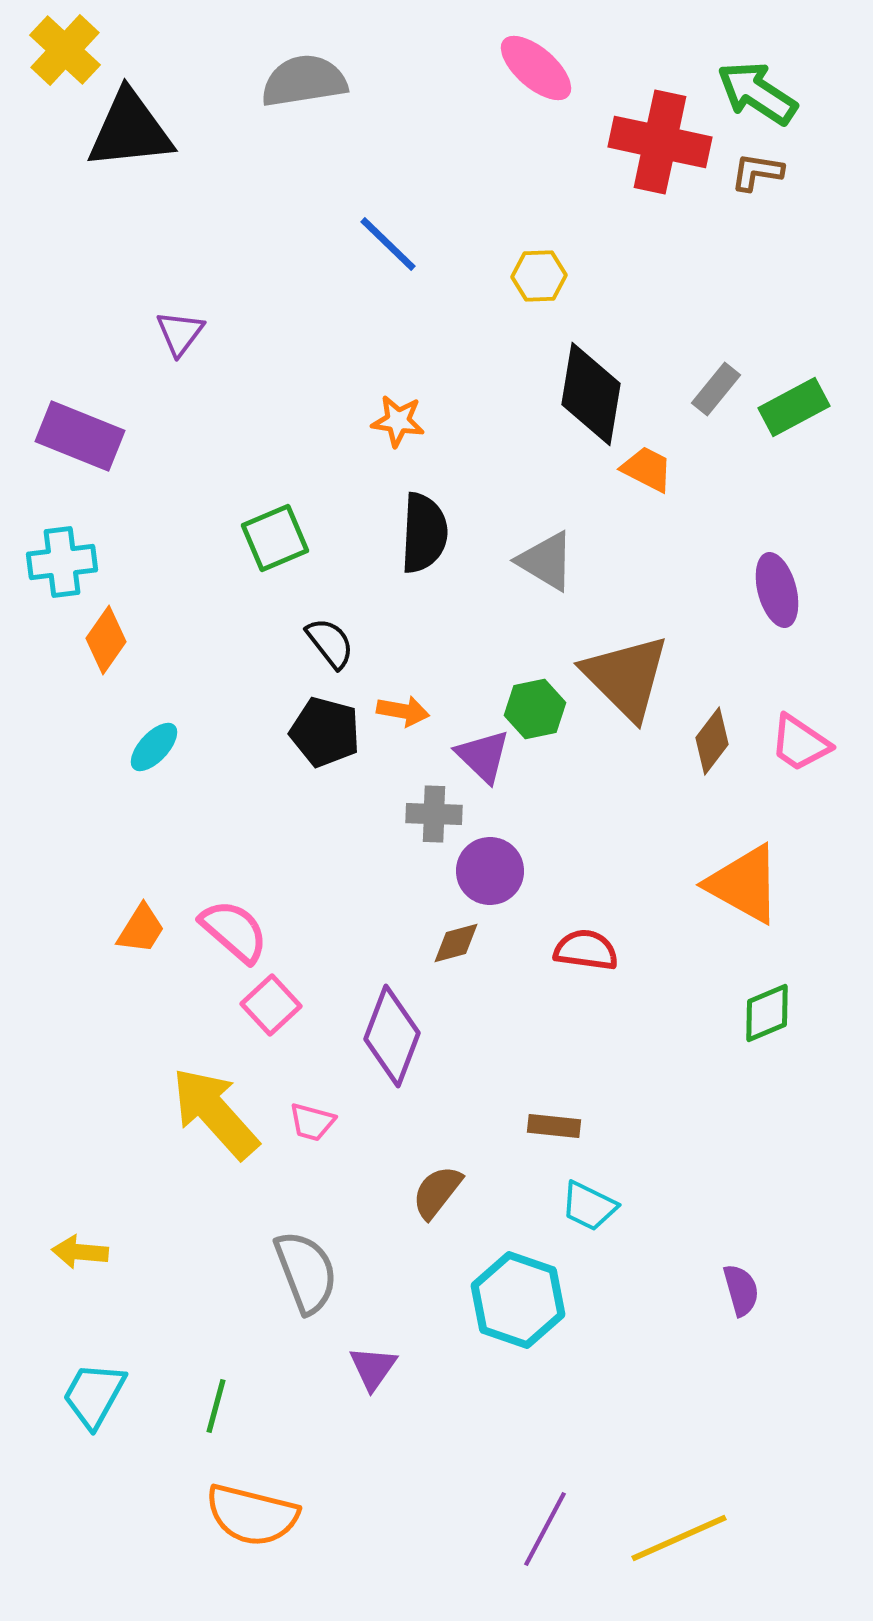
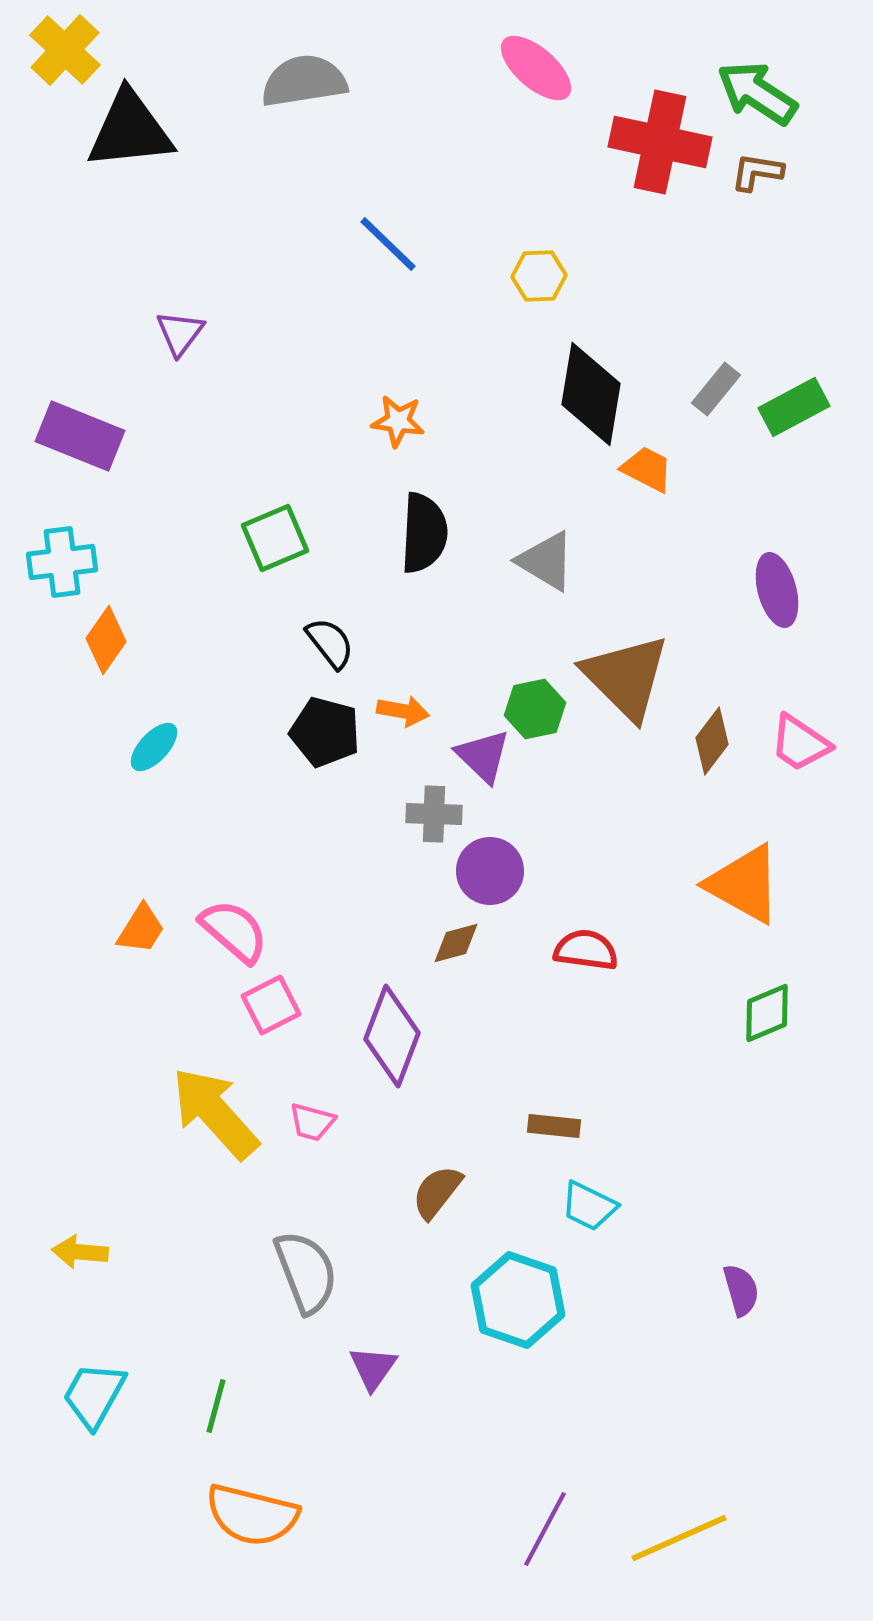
pink square at (271, 1005): rotated 16 degrees clockwise
